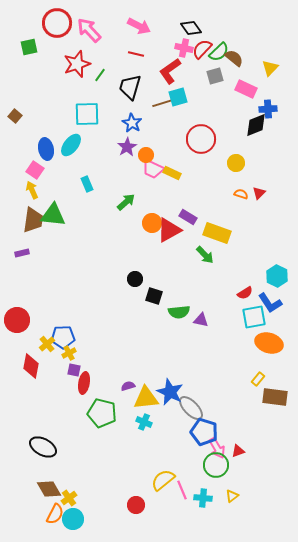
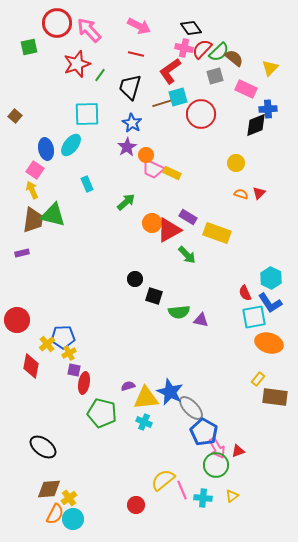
red circle at (201, 139): moved 25 px up
green triangle at (53, 215): rotated 8 degrees clockwise
green arrow at (205, 255): moved 18 px left
cyan hexagon at (277, 276): moved 6 px left, 2 px down
red semicircle at (245, 293): rotated 98 degrees clockwise
blue pentagon at (204, 432): rotated 12 degrees clockwise
black ellipse at (43, 447): rotated 8 degrees clockwise
brown diamond at (49, 489): rotated 65 degrees counterclockwise
